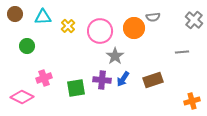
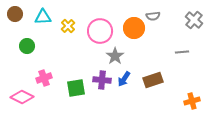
gray semicircle: moved 1 px up
blue arrow: moved 1 px right
